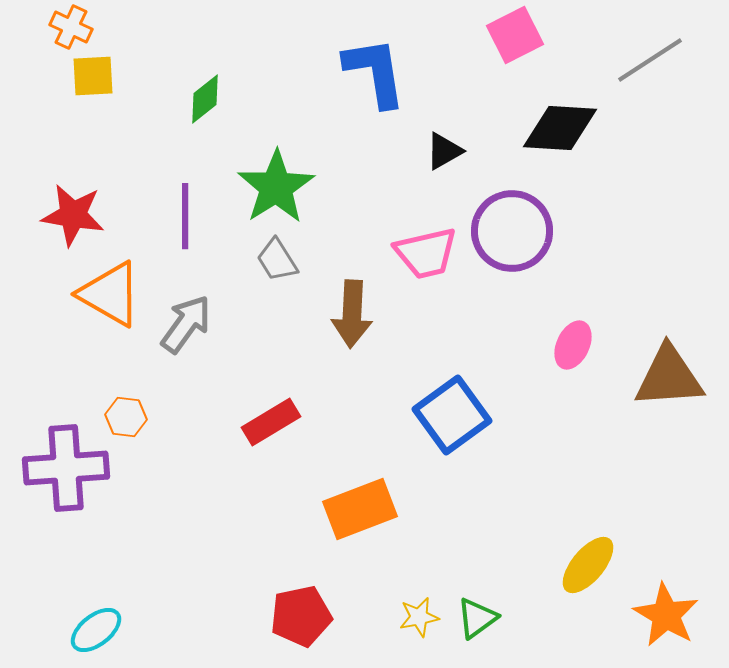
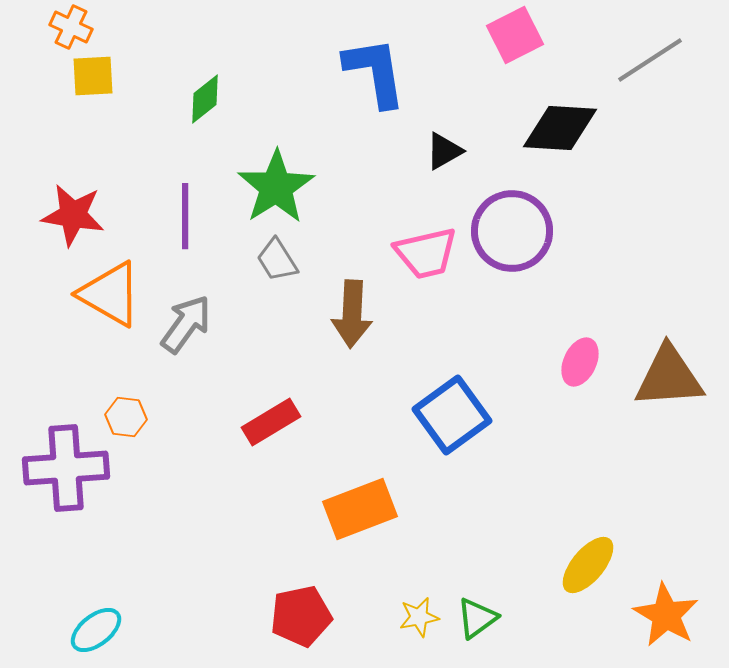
pink ellipse: moved 7 px right, 17 px down
